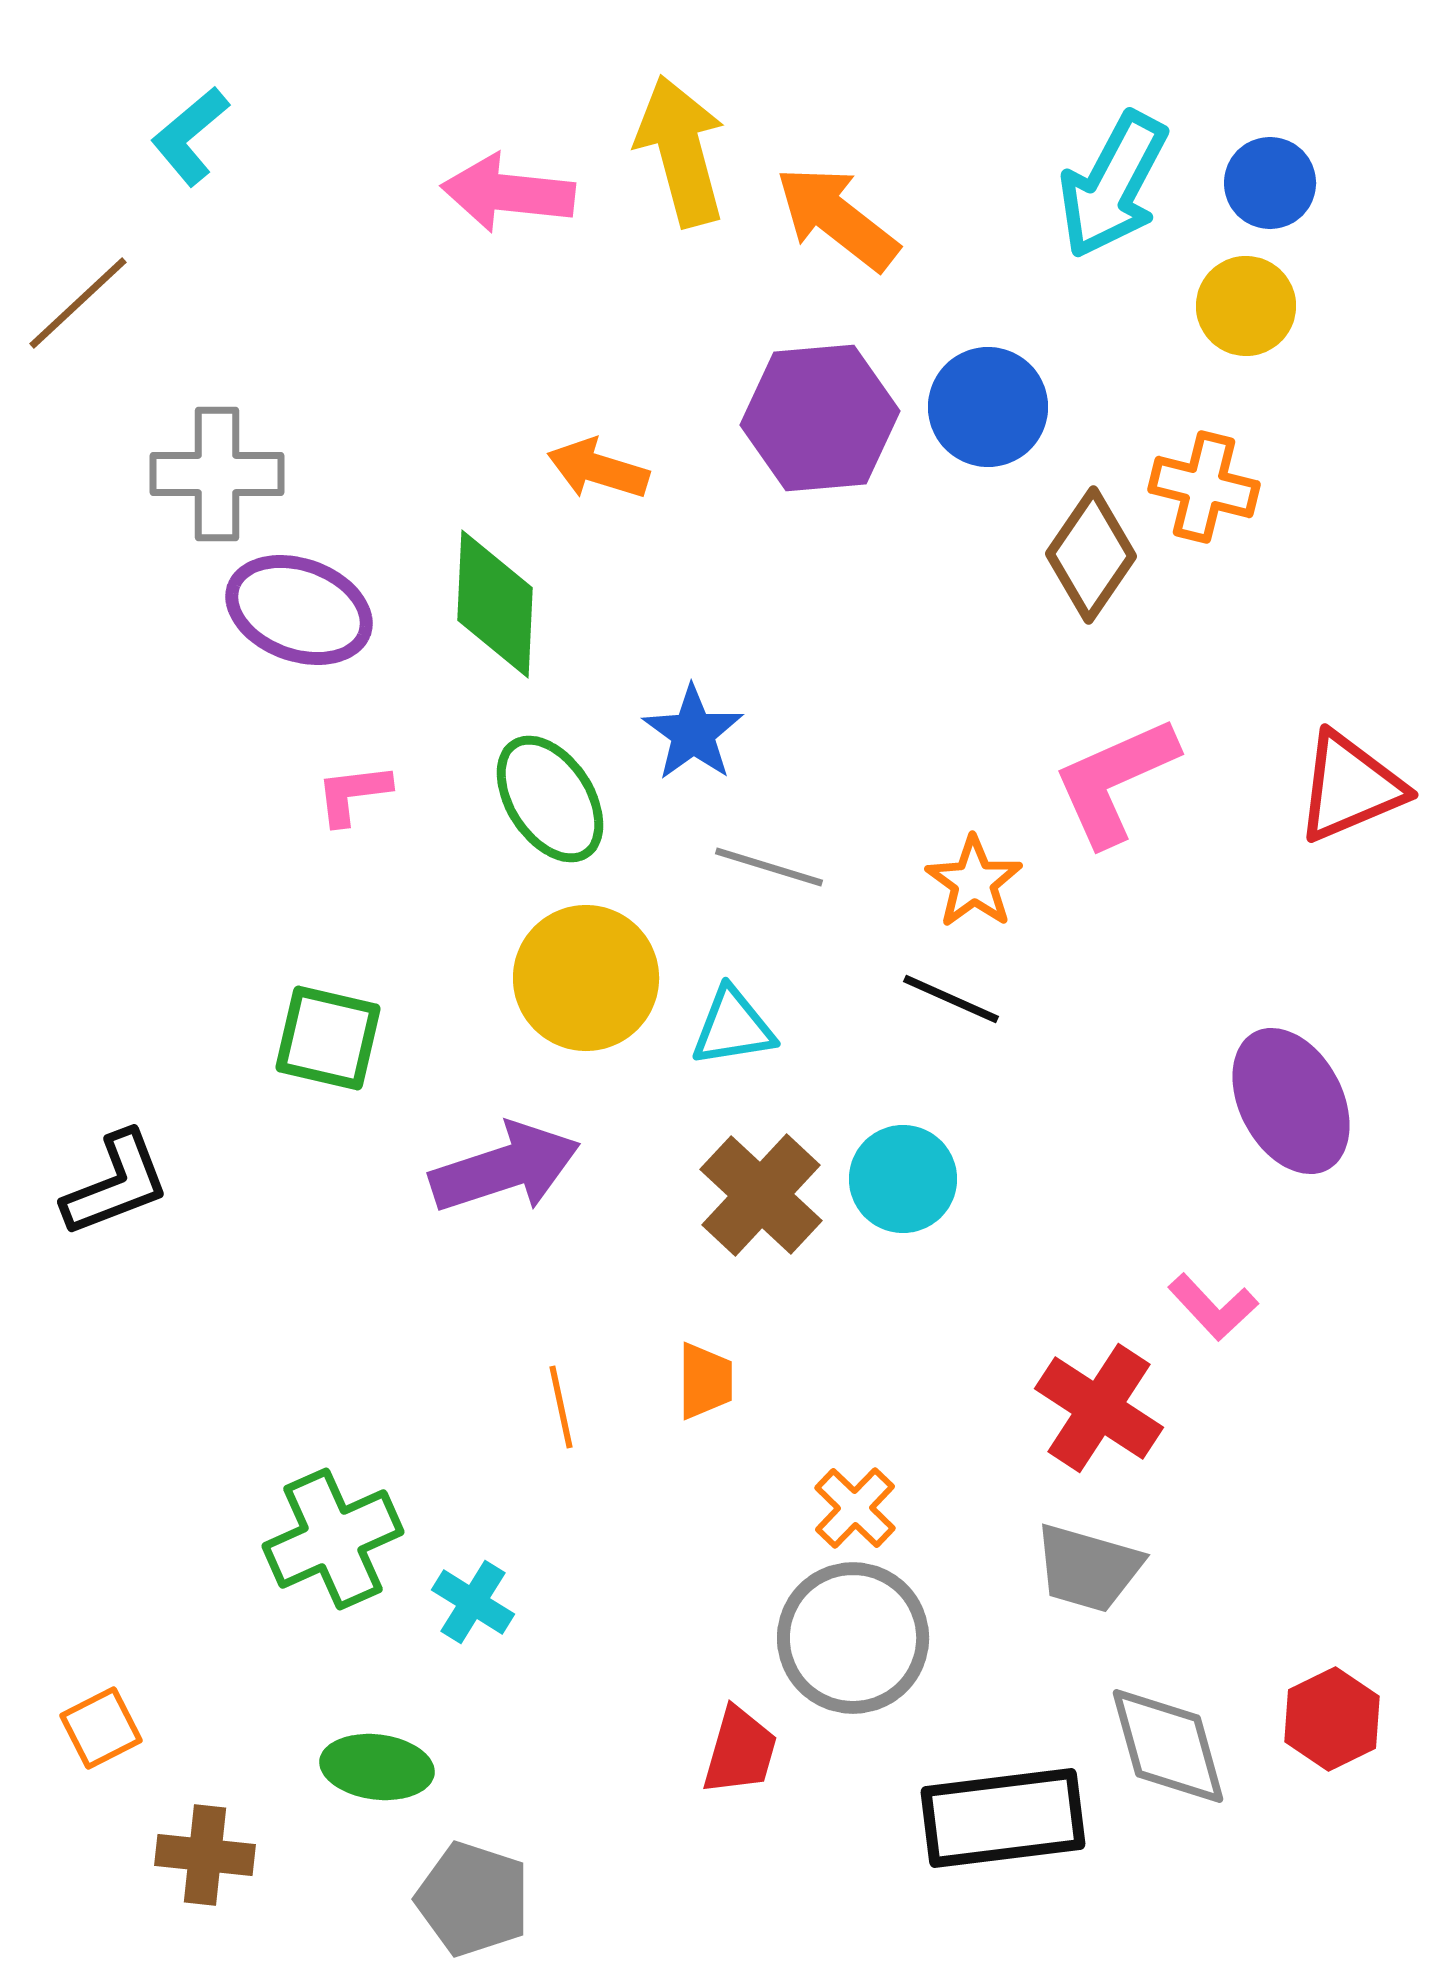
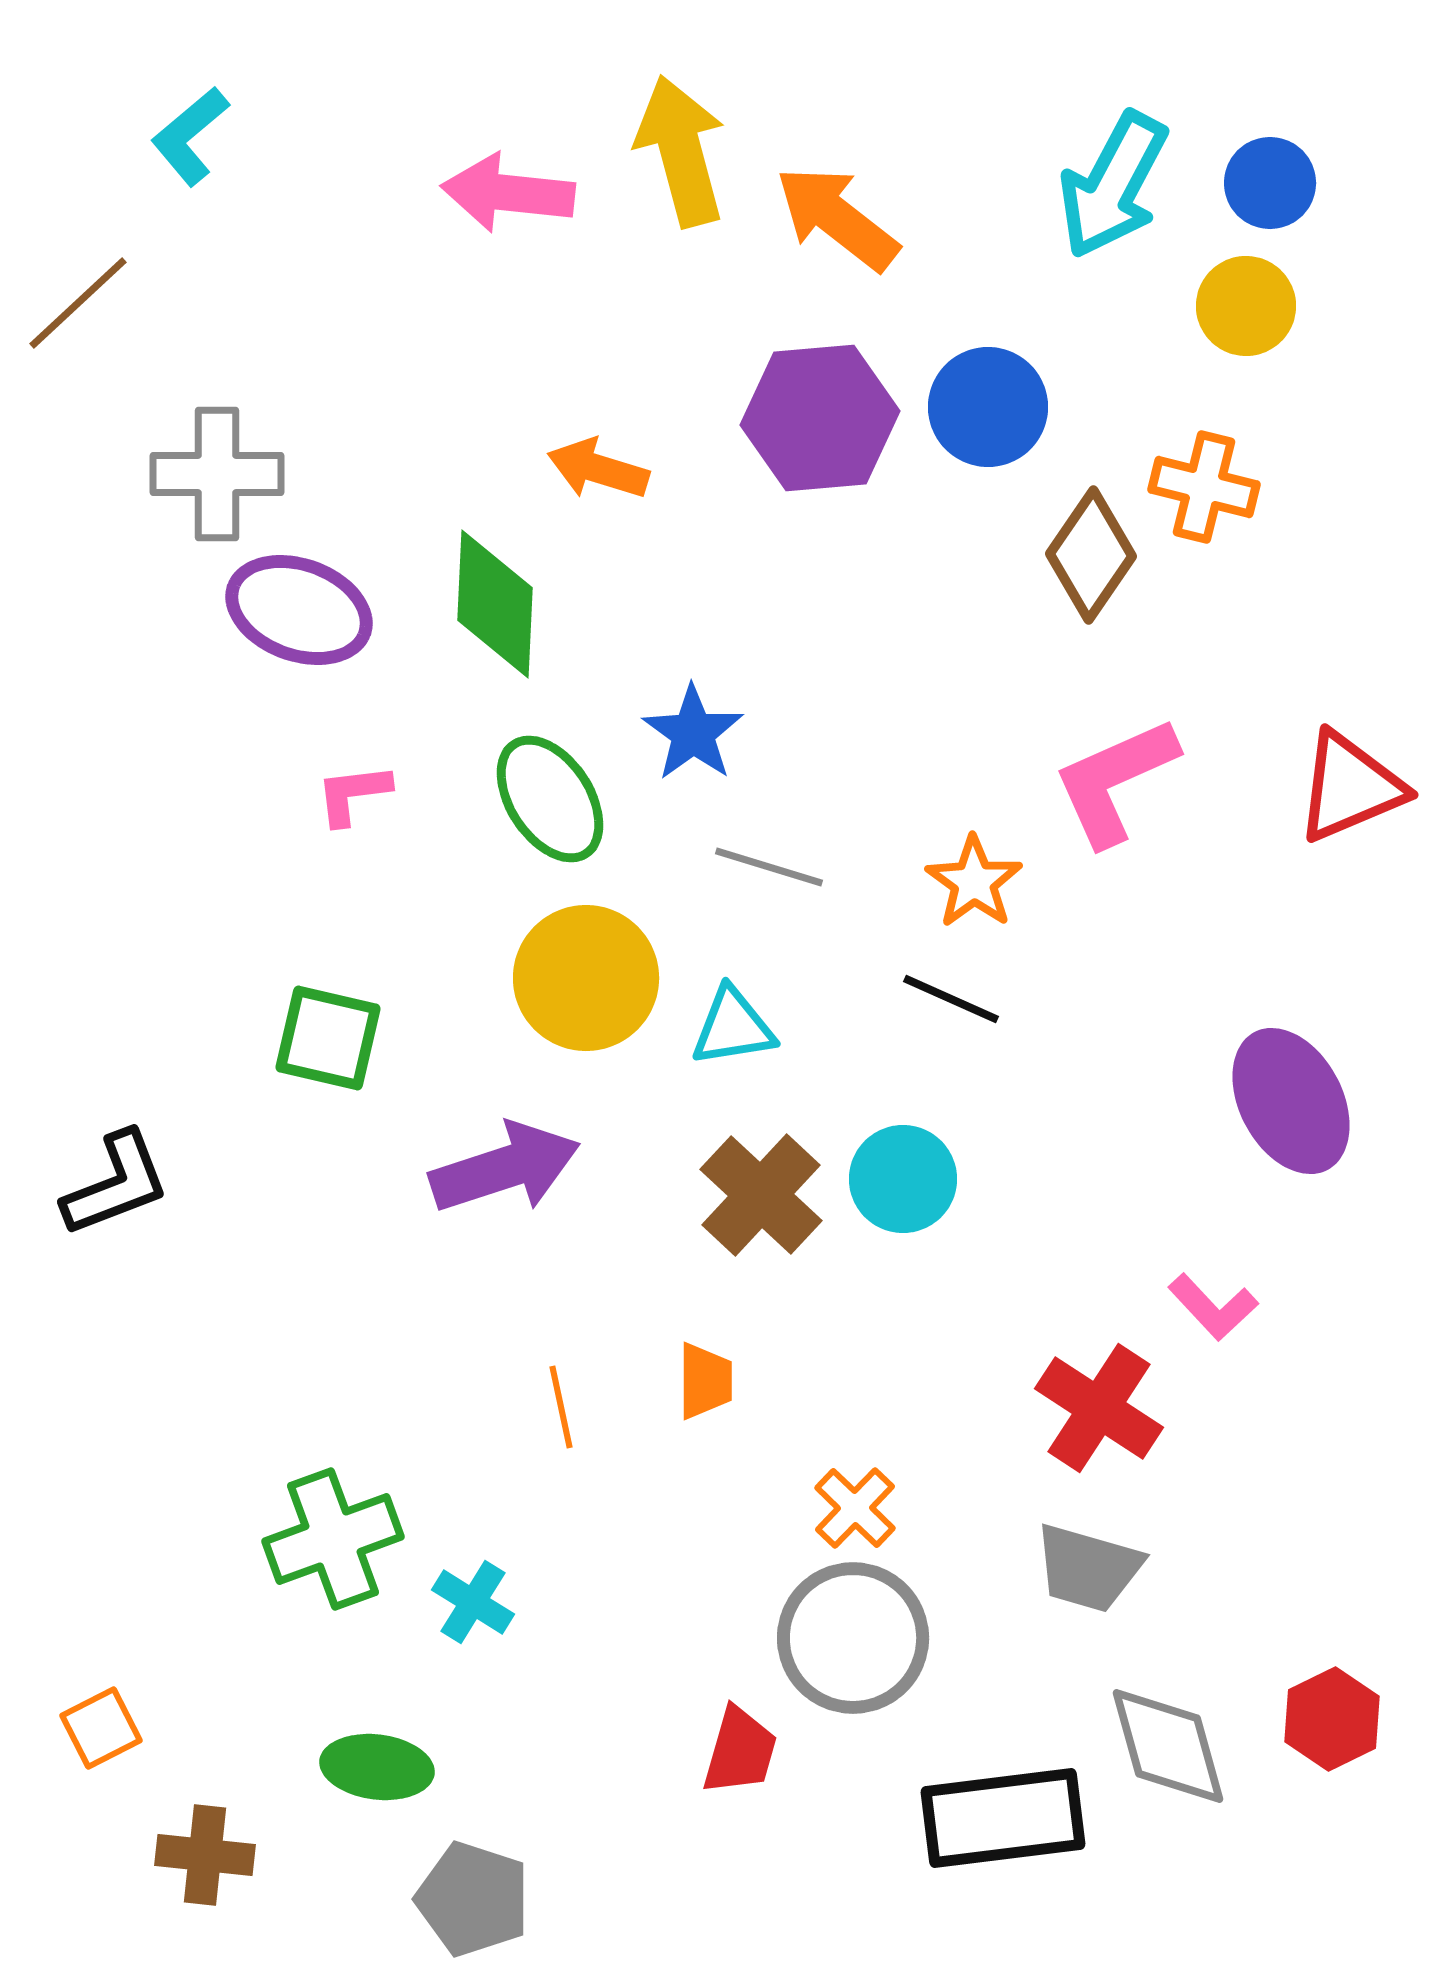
green cross at (333, 1539): rotated 4 degrees clockwise
